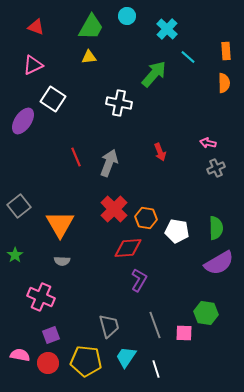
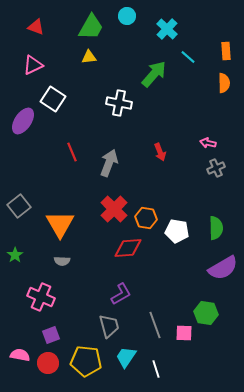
red line: moved 4 px left, 5 px up
purple semicircle: moved 4 px right, 5 px down
purple L-shape: moved 18 px left, 14 px down; rotated 30 degrees clockwise
